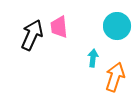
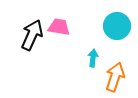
pink trapezoid: rotated 105 degrees clockwise
